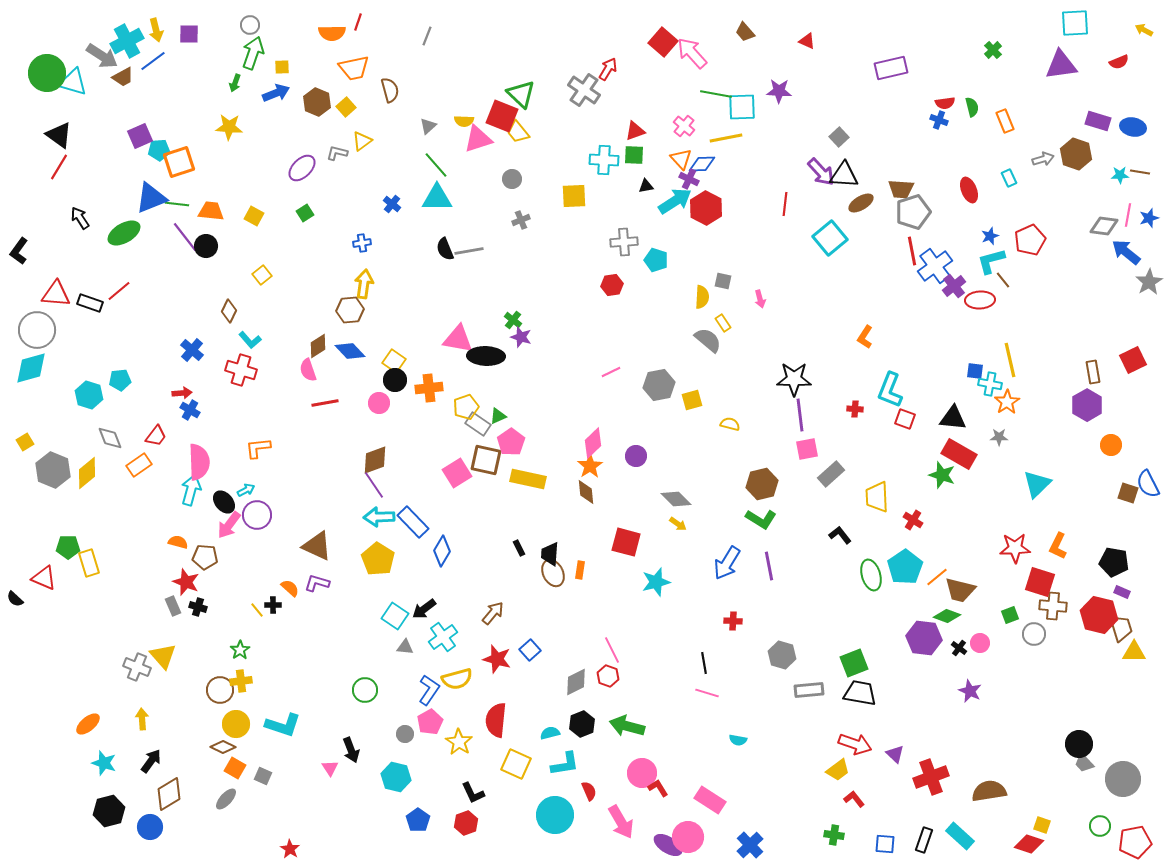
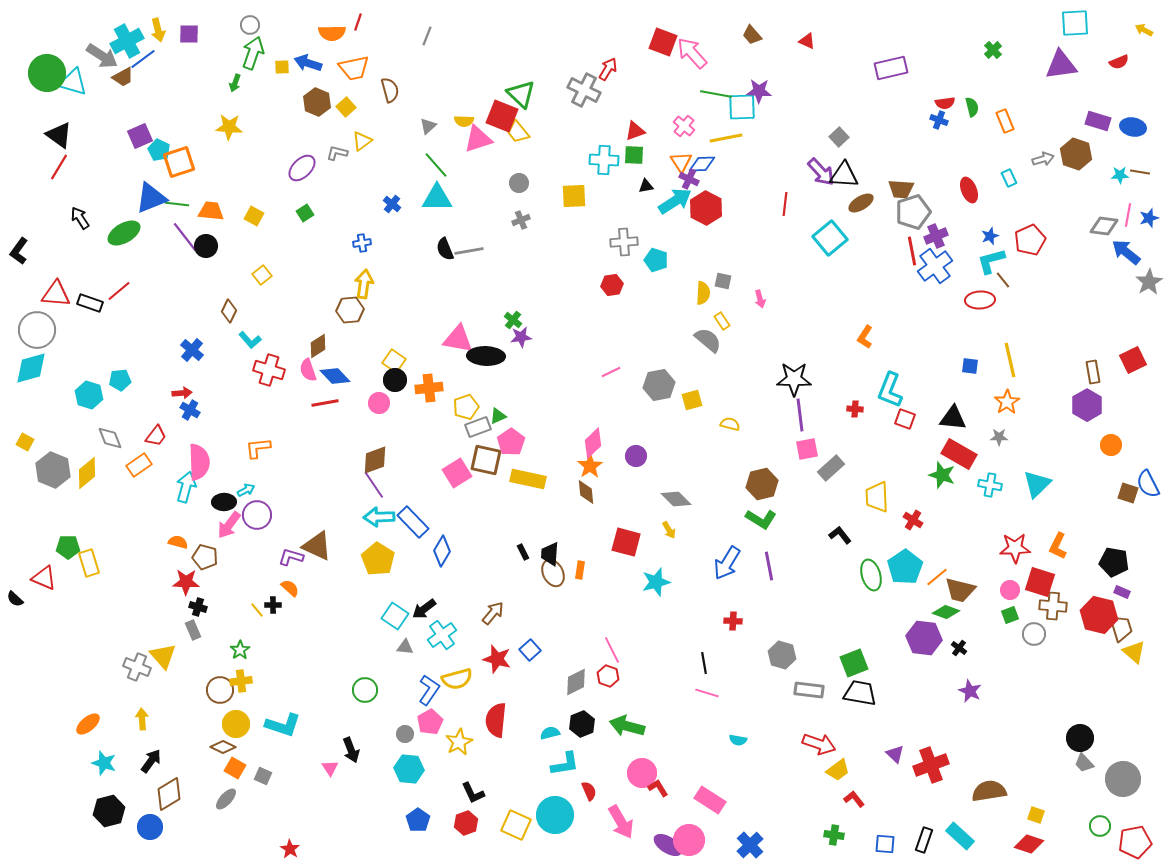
yellow arrow at (156, 30): moved 2 px right
brown trapezoid at (745, 32): moved 7 px right, 3 px down
red square at (663, 42): rotated 20 degrees counterclockwise
blue line at (153, 61): moved 10 px left, 2 px up
gray cross at (584, 90): rotated 8 degrees counterclockwise
purple star at (779, 91): moved 20 px left
blue arrow at (276, 93): moved 32 px right, 30 px up; rotated 140 degrees counterclockwise
cyan pentagon at (159, 150): rotated 30 degrees clockwise
orange triangle at (681, 159): moved 3 px down; rotated 10 degrees clockwise
gray circle at (512, 179): moved 7 px right, 4 px down
purple cross at (954, 286): moved 18 px left, 50 px up; rotated 15 degrees clockwise
yellow semicircle at (702, 297): moved 1 px right, 4 px up
yellow rectangle at (723, 323): moved 1 px left, 2 px up
purple star at (521, 337): rotated 25 degrees counterclockwise
blue diamond at (350, 351): moved 15 px left, 25 px down
red cross at (241, 370): moved 28 px right
blue square at (975, 371): moved 5 px left, 5 px up
cyan cross at (990, 384): moved 101 px down
gray rectangle at (478, 424): moved 3 px down; rotated 55 degrees counterclockwise
yellow square at (25, 442): rotated 30 degrees counterclockwise
gray rectangle at (831, 474): moved 6 px up
cyan arrow at (191, 490): moved 5 px left, 3 px up
black ellipse at (224, 502): rotated 50 degrees counterclockwise
yellow arrow at (678, 524): moved 9 px left, 6 px down; rotated 24 degrees clockwise
black rectangle at (519, 548): moved 4 px right, 4 px down
brown pentagon at (205, 557): rotated 10 degrees clockwise
red star at (186, 582): rotated 20 degrees counterclockwise
purple L-shape at (317, 583): moved 26 px left, 26 px up
gray rectangle at (173, 606): moved 20 px right, 24 px down
green diamond at (947, 616): moved 1 px left, 4 px up
cyan cross at (443, 637): moved 1 px left, 2 px up
pink circle at (980, 643): moved 30 px right, 53 px up
yellow triangle at (1134, 652): rotated 40 degrees clockwise
gray rectangle at (809, 690): rotated 12 degrees clockwise
yellow star at (459, 742): rotated 12 degrees clockwise
red arrow at (855, 744): moved 36 px left
black circle at (1079, 744): moved 1 px right, 6 px up
yellow square at (516, 764): moved 61 px down
cyan hexagon at (396, 777): moved 13 px right, 8 px up; rotated 8 degrees counterclockwise
red cross at (931, 777): moved 12 px up
yellow square at (1042, 825): moved 6 px left, 10 px up
pink circle at (688, 837): moved 1 px right, 3 px down
